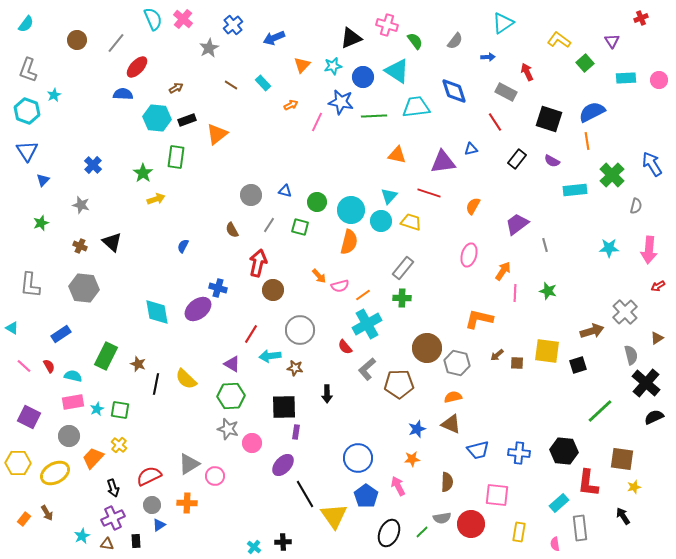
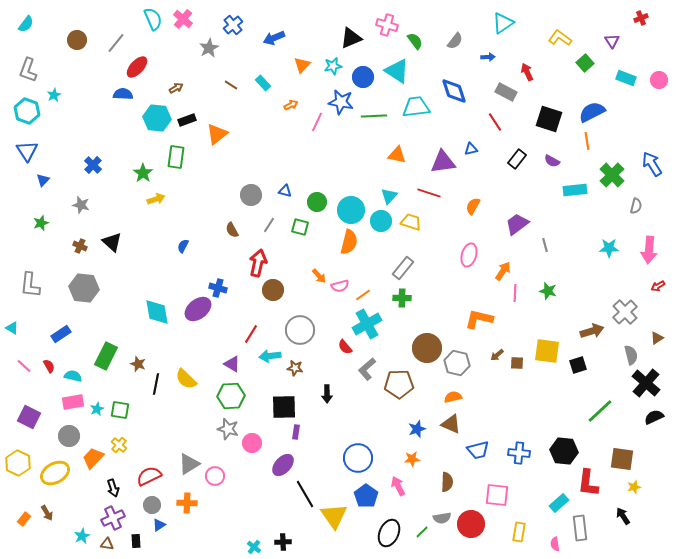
yellow L-shape at (559, 40): moved 1 px right, 2 px up
cyan rectangle at (626, 78): rotated 24 degrees clockwise
yellow hexagon at (18, 463): rotated 25 degrees clockwise
